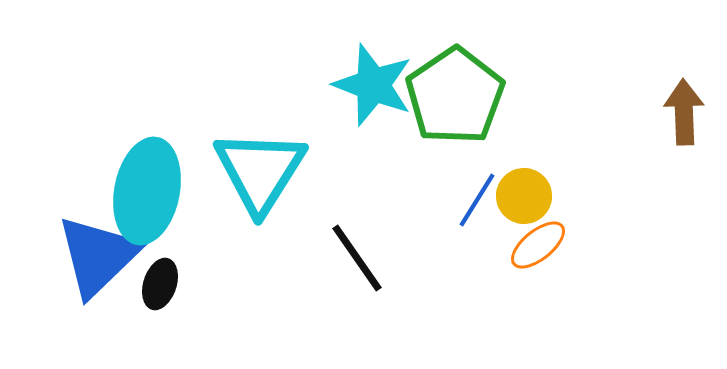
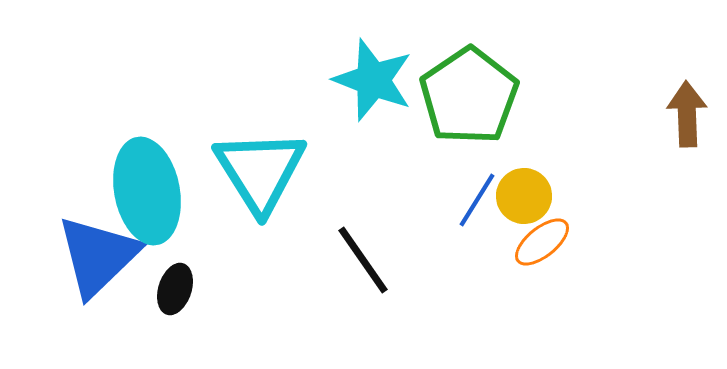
cyan star: moved 5 px up
green pentagon: moved 14 px right
brown arrow: moved 3 px right, 2 px down
cyan triangle: rotated 4 degrees counterclockwise
cyan ellipse: rotated 22 degrees counterclockwise
orange ellipse: moved 4 px right, 3 px up
black line: moved 6 px right, 2 px down
black ellipse: moved 15 px right, 5 px down
